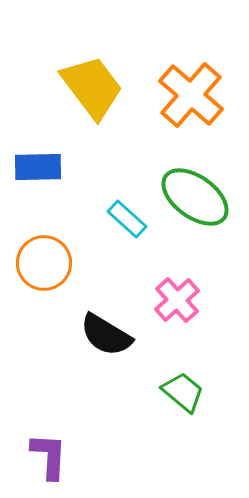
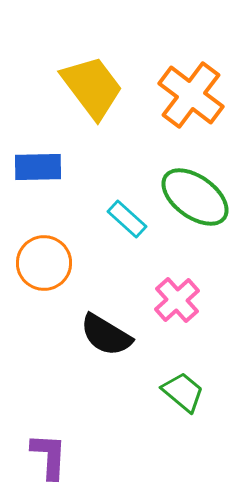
orange cross: rotated 4 degrees counterclockwise
